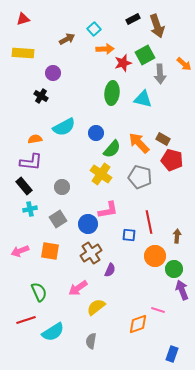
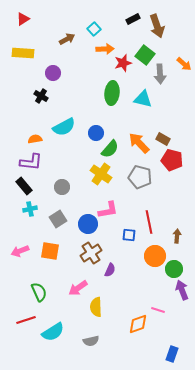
red triangle at (23, 19): rotated 16 degrees counterclockwise
green square at (145, 55): rotated 24 degrees counterclockwise
green semicircle at (112, 149): moved 2 px left
yellow semicircle at (96, 307): rotated 54 degrees counterclockwise
gray semicircle at (91, 341): rotated 112 degrees counterclockwise
